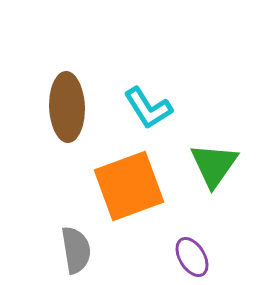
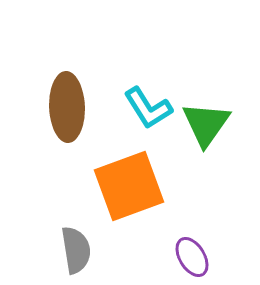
green triangle: moved 8 px left, 41 px up
